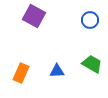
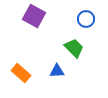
blue circle: moved 4 px left, 1 px up
green trapezoid: moved 18 px left, 16 px up; rotated 15 degrees clockwise
orange rectangle: rotated 72 degrees counterclockwise
